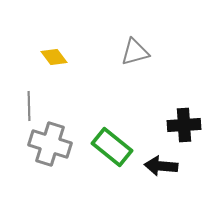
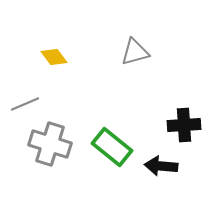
gray line: moved 4 px left, 2 px up; rotated 68 degrees clockwise
